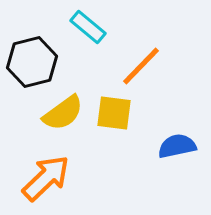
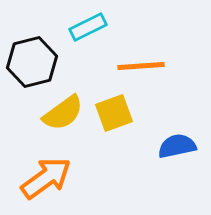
cyan rectangle: rotated 66 degrees counterclockwise
orange line: rotated 42 degrees clockwise
yellow square: rotated 27 degrees counterclockwise
orange arrow: rotated 8 degrees clockwise
